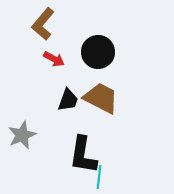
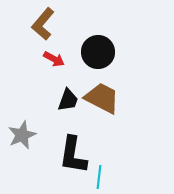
brown trapezoid: moved 1 px right
black L-shape: moved 10 px left
